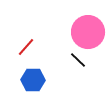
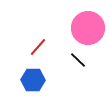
pink circle: moved 4 px up
red line: moved 12 px right
